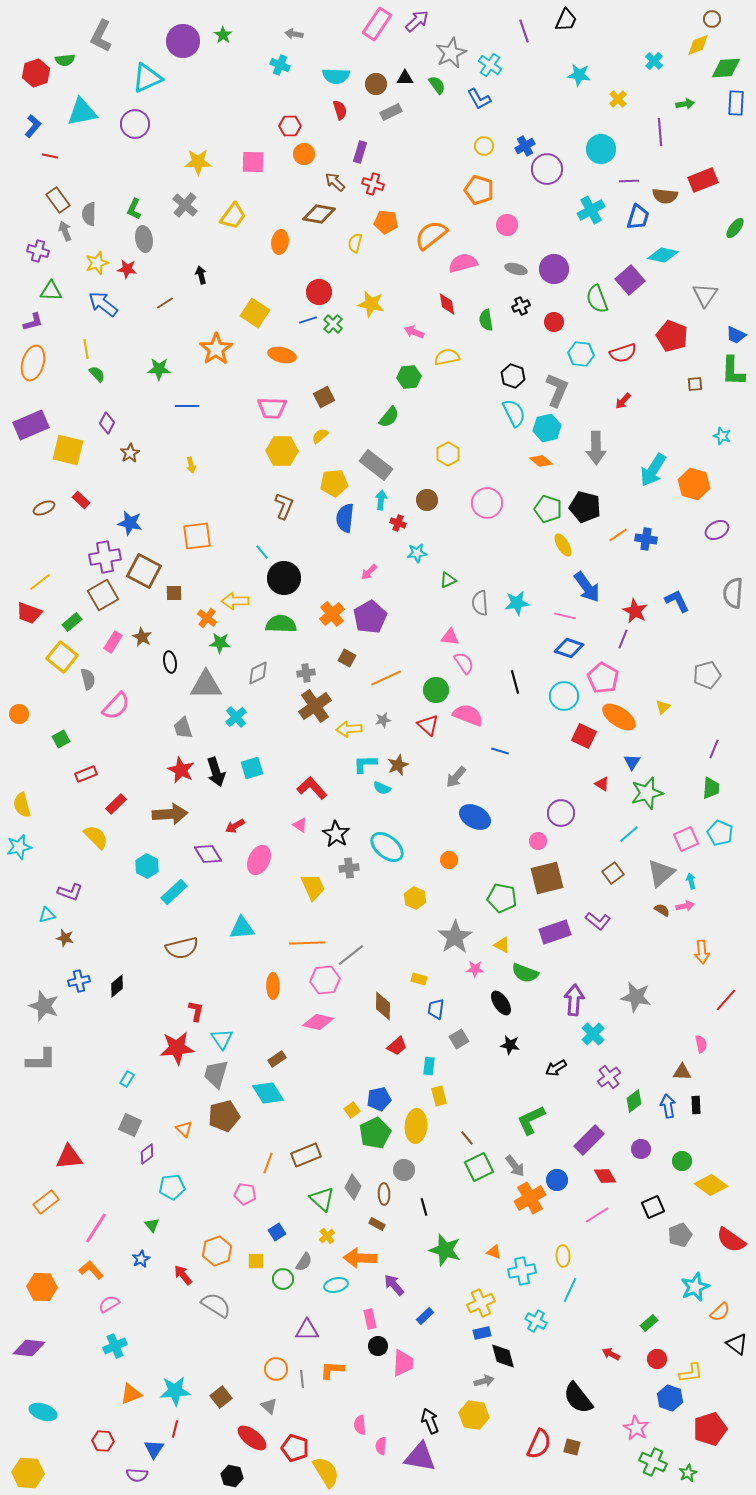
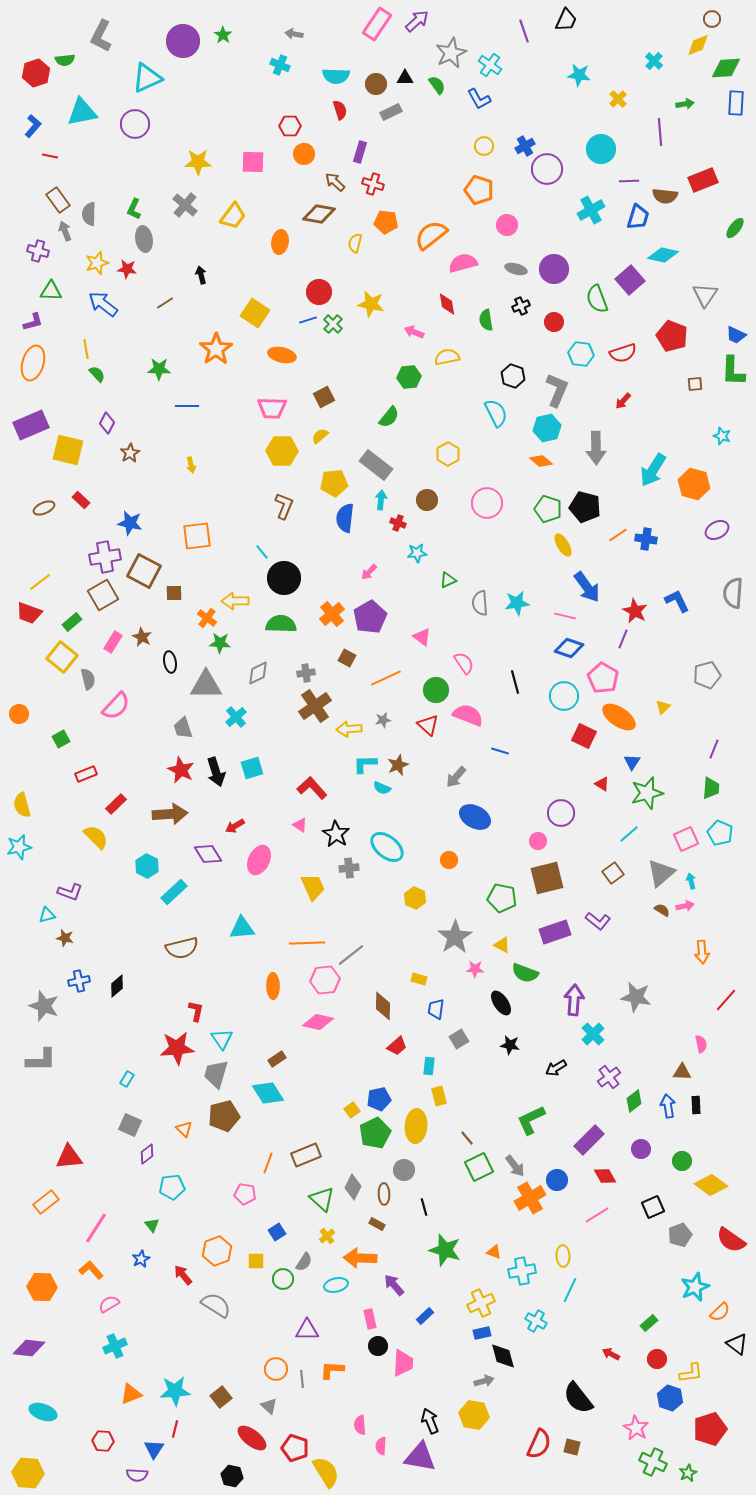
cyan semicircle at (514, 413): moved 18 px left
pink triangle at (450, 637): moved 28 px left; rotated 30 degrees clockwise
